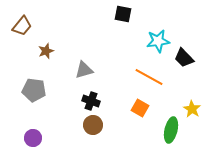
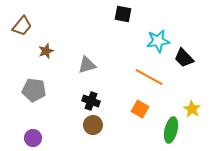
gray triangle: moved 3 px right, 5 px up
orange square: moved 1 px down
